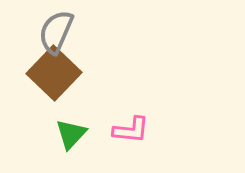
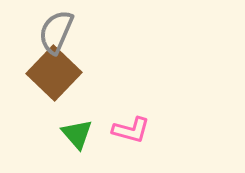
pink L-shape: rotated 9 degrees clockwise
green triangle: moved 6 px right; rotated 24 degrees counterclockwise
